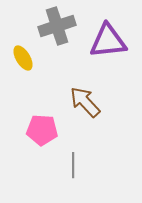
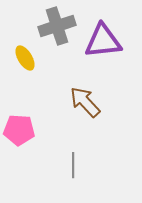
purple triangle: moved 5 px left
yellow ellipse: moved 2 px right
pink pentagon: moved 23 px left
